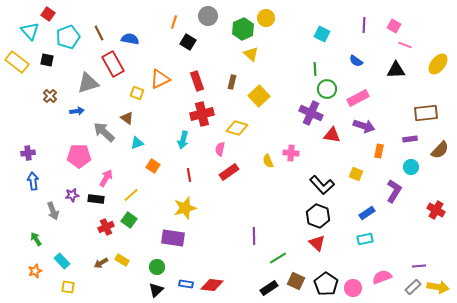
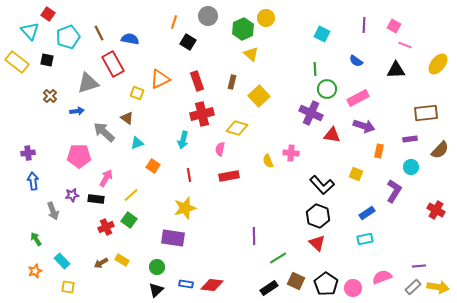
red rectangle at (229, 172): moved 4 px down; rotated 24 degrees clockwise
